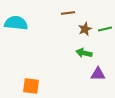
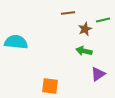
cyan semicircle: moved 19 px down
green line: moved 2 px left, 9 px up
green arrow: moved 2 px up
purple triangle: rotated 35 degrees counterclockwise
orange square: moved 19 px right
